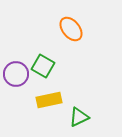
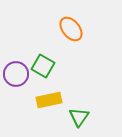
green triangle: rotated 30 degrees counterclockwise
